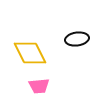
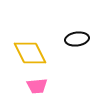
pink trapezoid: moved 2 px left
